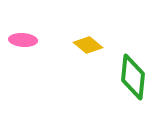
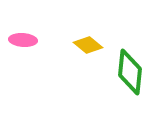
green diamond: moved 3 px left, 5 px up
